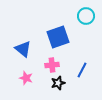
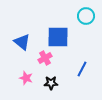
blue square: rotated 20 degrees clockwise
blue triangle: moved 1 px left, 7 px up
pink cross: moved 7 px left, 7 px up; rotated 24 degrees counterclockwise
blue line: moved 1 px up
black star: moved 7 px left; rotated 16 degrees clockwise
